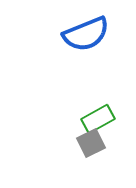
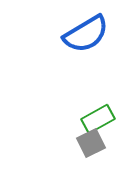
blue semicircle: rotated 9 degrees counterclockwise
